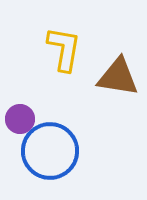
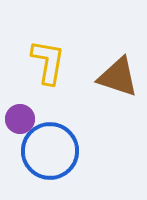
yellow L-shape: moved 16 px left, 13 px down
brown triangle: rotated 9 degrees clockwise
